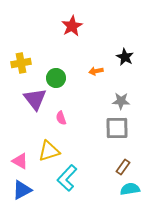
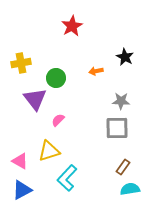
pink semicircle: moved 3 px left, 2 px down; rotated 64 degrees clockwise
